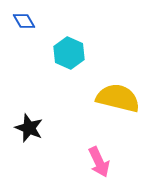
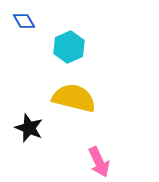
cyan hexagon: moved 6 px up; rotated 12 degrees clockwise
yellow semicircle: moved 44 px left
